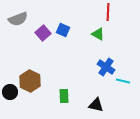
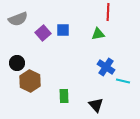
blue square: rotated 24 degrees counterclockwise
green triangle: rotated 40 degrees counterclockwise
black circle: moved 7 px right, 29 px up
black triangle: rotated 35 degrees clockwise
